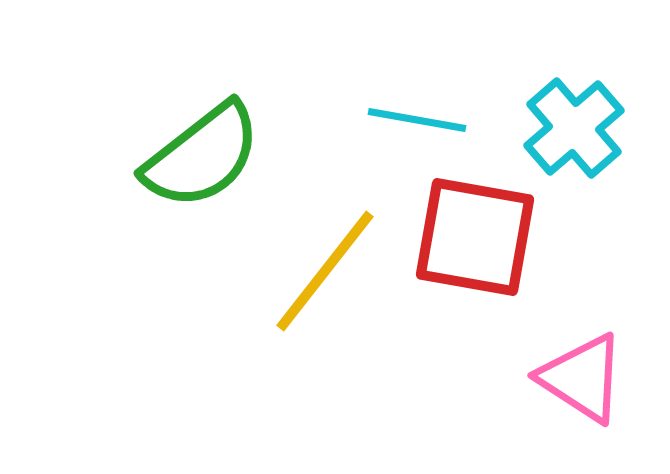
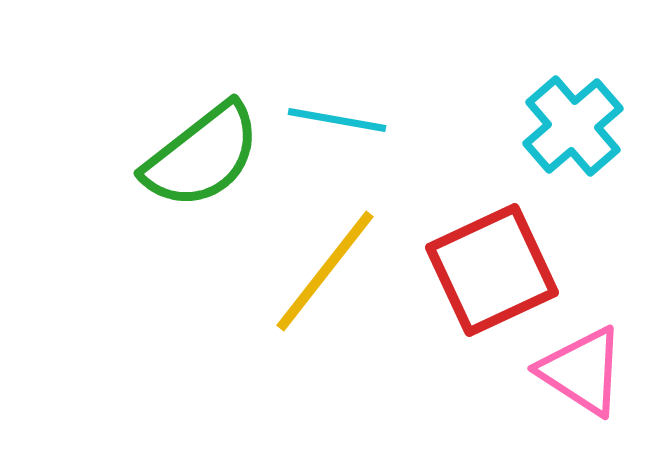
cyan line: moved 80 px left
cyan cross: moved 1 px left, 2 px up
red square: moved 17 px right, 33 px down; rotated 35 degrees counterclockwise
pink triangle: moved 7 px up
